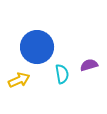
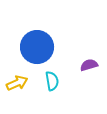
cyan semicircle: moved 10 px left, 7 px down
yellow arrow: moved 2 px left, 3 px down
